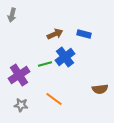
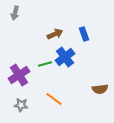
gray arrow: moved 3 px right, 2 px up
blue rectangle: rotated 56 degrees clockwise
